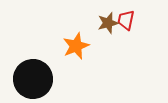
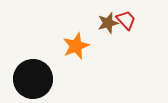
red trapezoid: rotated 125 degrees clockwise
